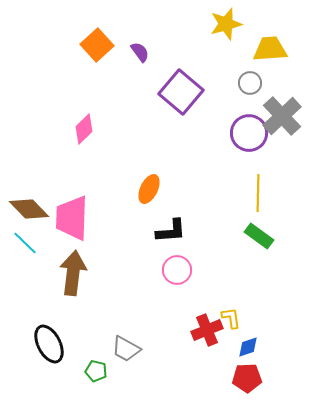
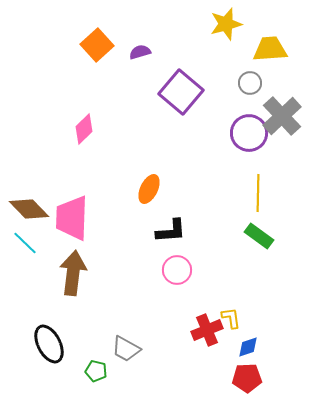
purple semicircle: rotated 70 degrees counterclockwise
